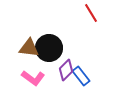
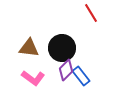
black circle: moved 13 px right
